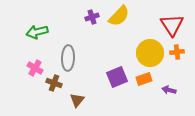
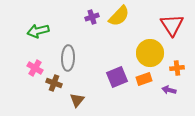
green arrow: moved 1 px right, 1 px up
orange cross: moved 16 px down
